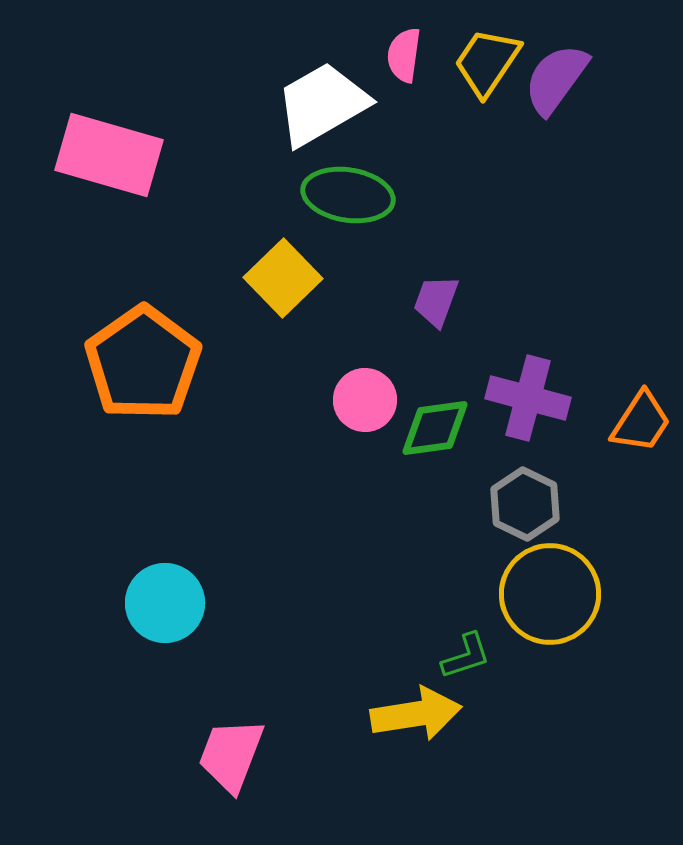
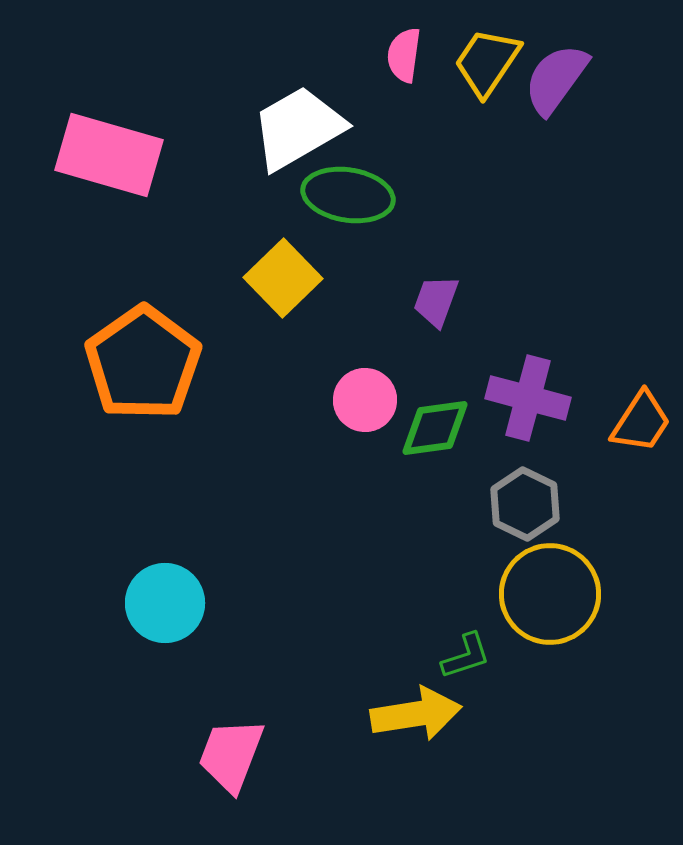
white trapezoid: moved 24 px left, 24 px down
